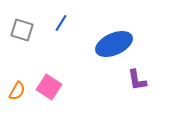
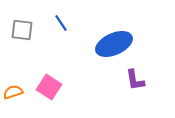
blue line: rotated 66 degrees counterclockwise
gray square: rotated 10 degrees counterclockwise
purple L-shape: moved 2 px left
orange semicircle: moved 4 px left, 1 px down; rotated 138 degrees counterclockwise
